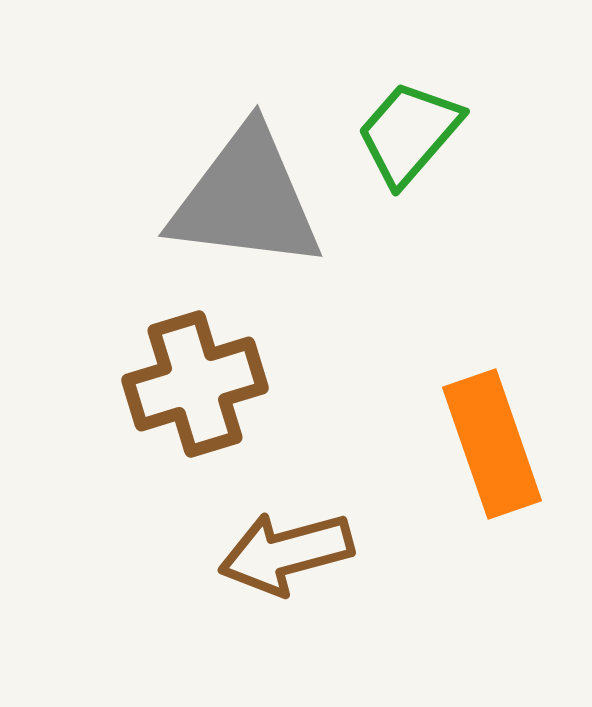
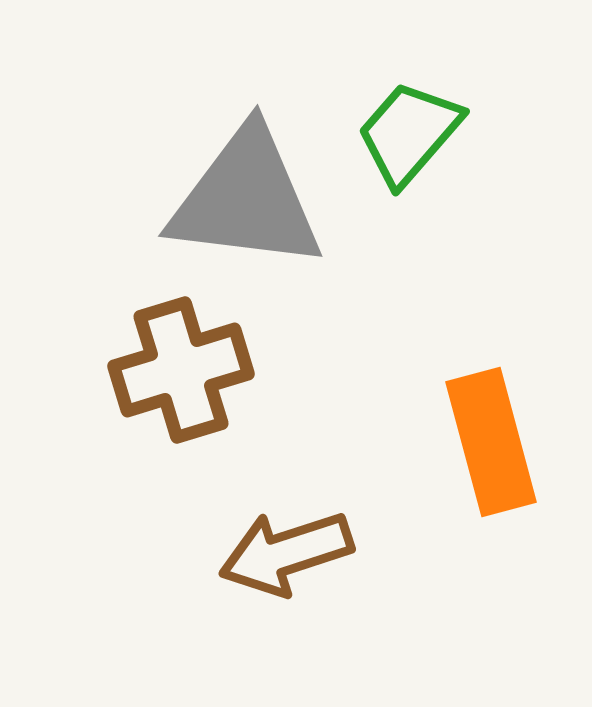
brown cross: moved 14 px left, 14 px up
orange rectangle: moved 1 px left, 2 px up; rotated 4 degrees clockwise
brown arrow: rotated 3 degrees counterclockwise
